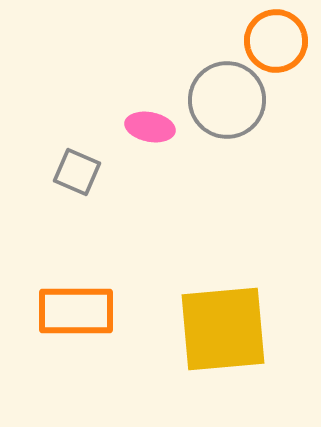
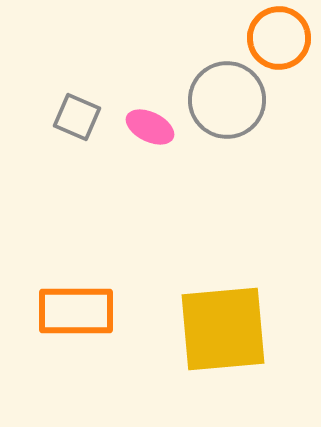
orange circle: moved 3 px right, 3 px up
pink ellipse: rotated 15 degrees clockwise
gray square: moved 55 px up
